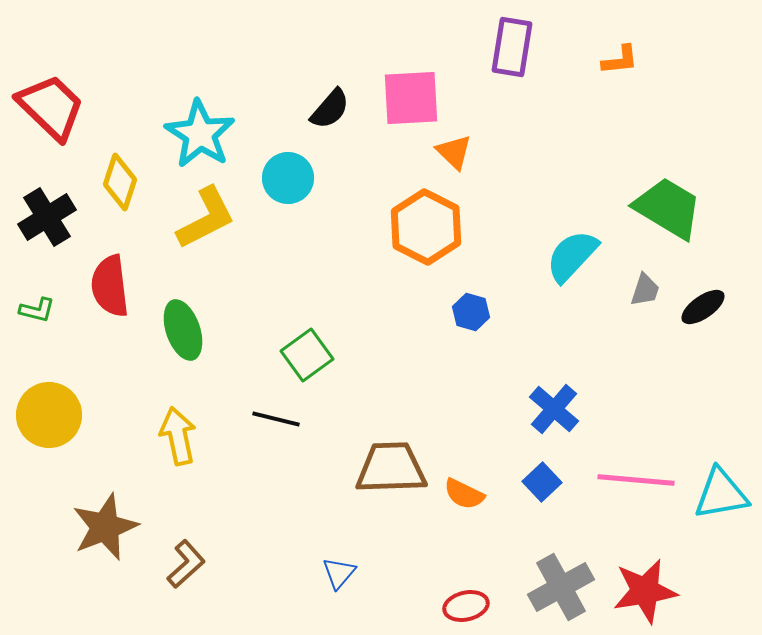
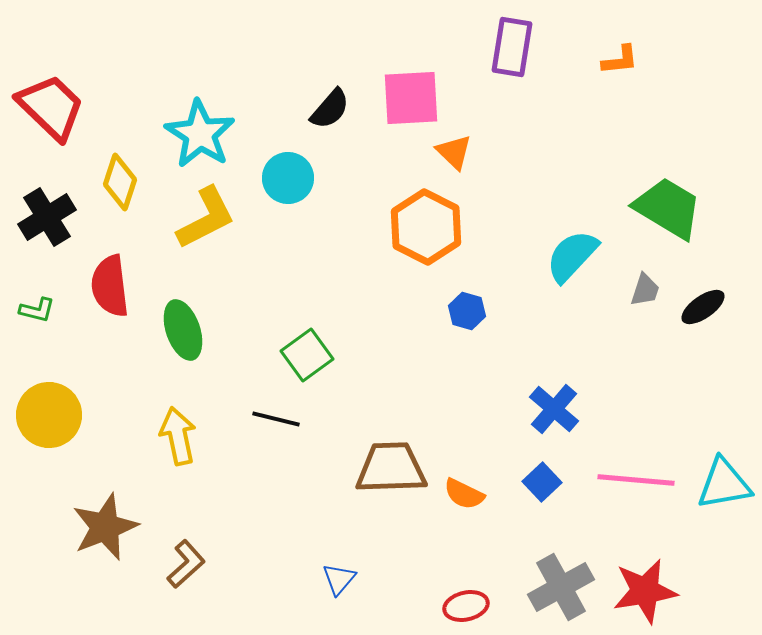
blue hexagon: moved 4 px left, 1 px up
cyan triangle: moved 3 px right, 10 px up
blue triangle: moved 6 px down
